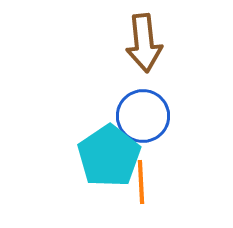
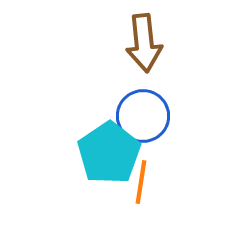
cyan pentagon: moved 3 px up
orange line: rotated 12 degrees clockwise
